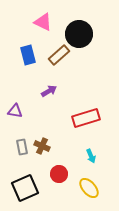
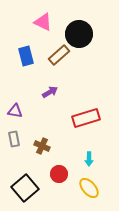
blue rectangle: moved 2 px left, 1 px down
purple arrow: moved 1 px right, 1 px down
gray rectangle: moved 8 px left, 8 px up
cyan arrow: moved 2 px left, 3 px down; rotated 24 degrees clockwise
black square: rotated 16 degrees counterclockwise
